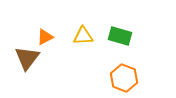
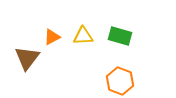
orange triangle: moved 7 px right
orange hexagon: moved 4 px left, 3 px down
